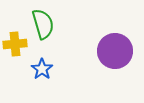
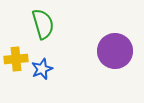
yellow cross: moved 1 px right, 15 px down
blue star: rotated 15 degrees clockwise
